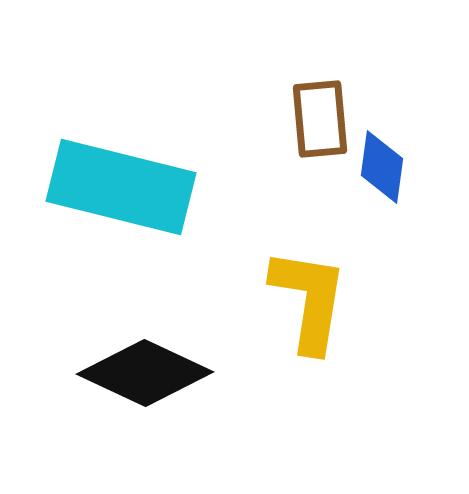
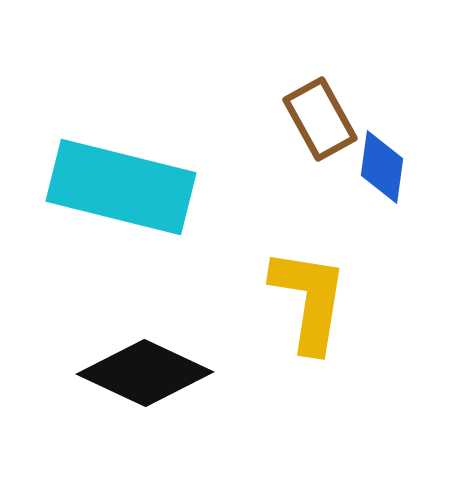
brown rectangle: rotated 24 degrees counterclockwise
